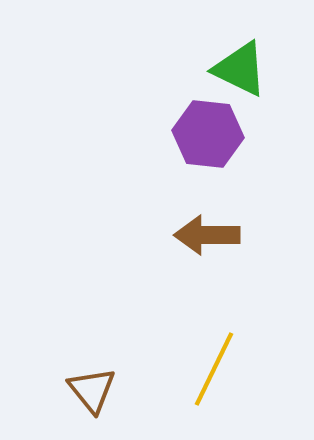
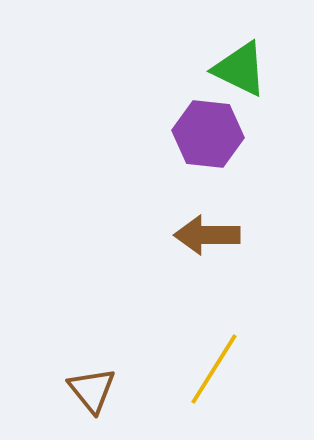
yellow line: rotated 6 degrees clockwise
